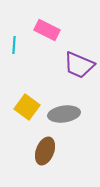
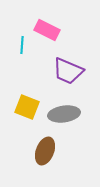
cyan line: moved 8 px right
purple trapezoid: moved 11 px left, 6 px down
yellow square: rotated 15 degrees counterclockwise
